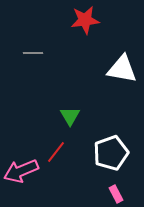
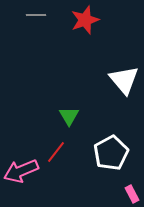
red star: rotated 12 degrees counterclockwise
gray line: moved 3 px right, 38 px up
white triangle: moved 2 px right, 11 px down; rotated 40 degrees clockwise
green triangle: moved 1 px left
white pentagon: rotated 8 degrees counterclockwise
pink rectangle: moved 16 px right
